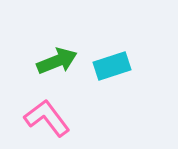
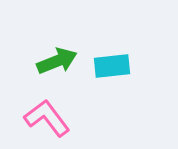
cyan rectangle: rotated 12 degrees clockwise
